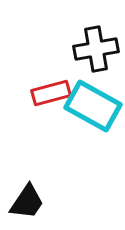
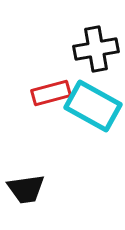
black trapezoid: moved 1 px left, 13 px up; rotated 48 degrees clockwise
